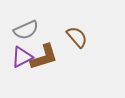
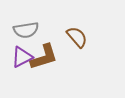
gray semicircle: rotated 15 degrees clockwise
